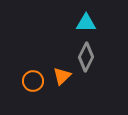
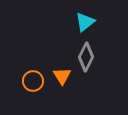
cyan triangle: moved 1 px left, 1 px up; rotated 40 degrees counterclockwise
orange triangle: rotated 18 degrees counterclockwise
